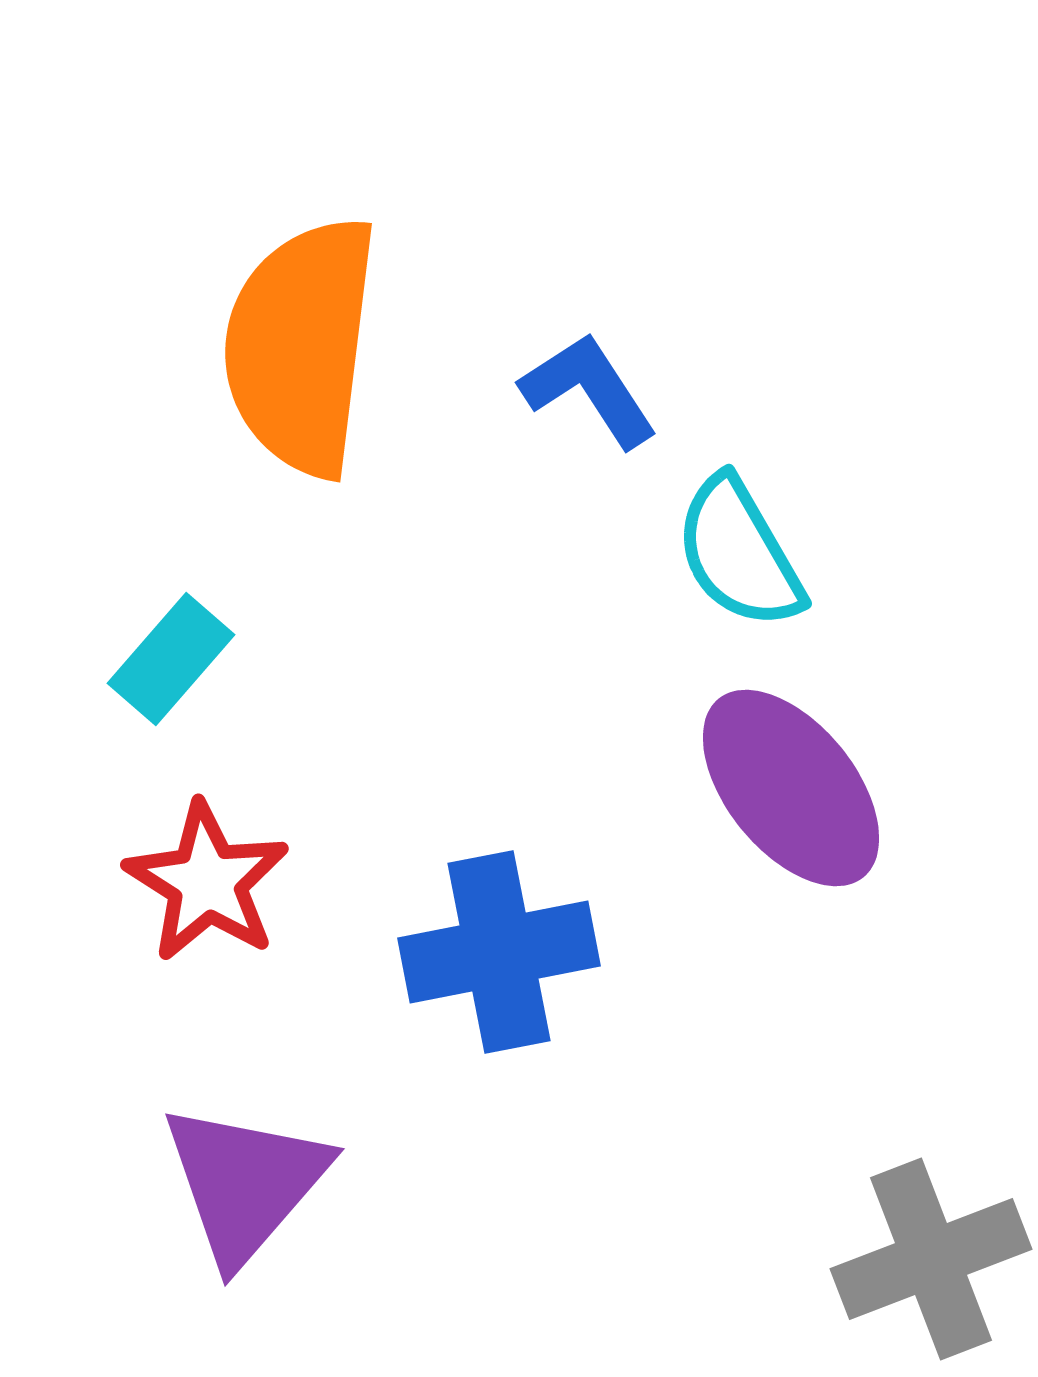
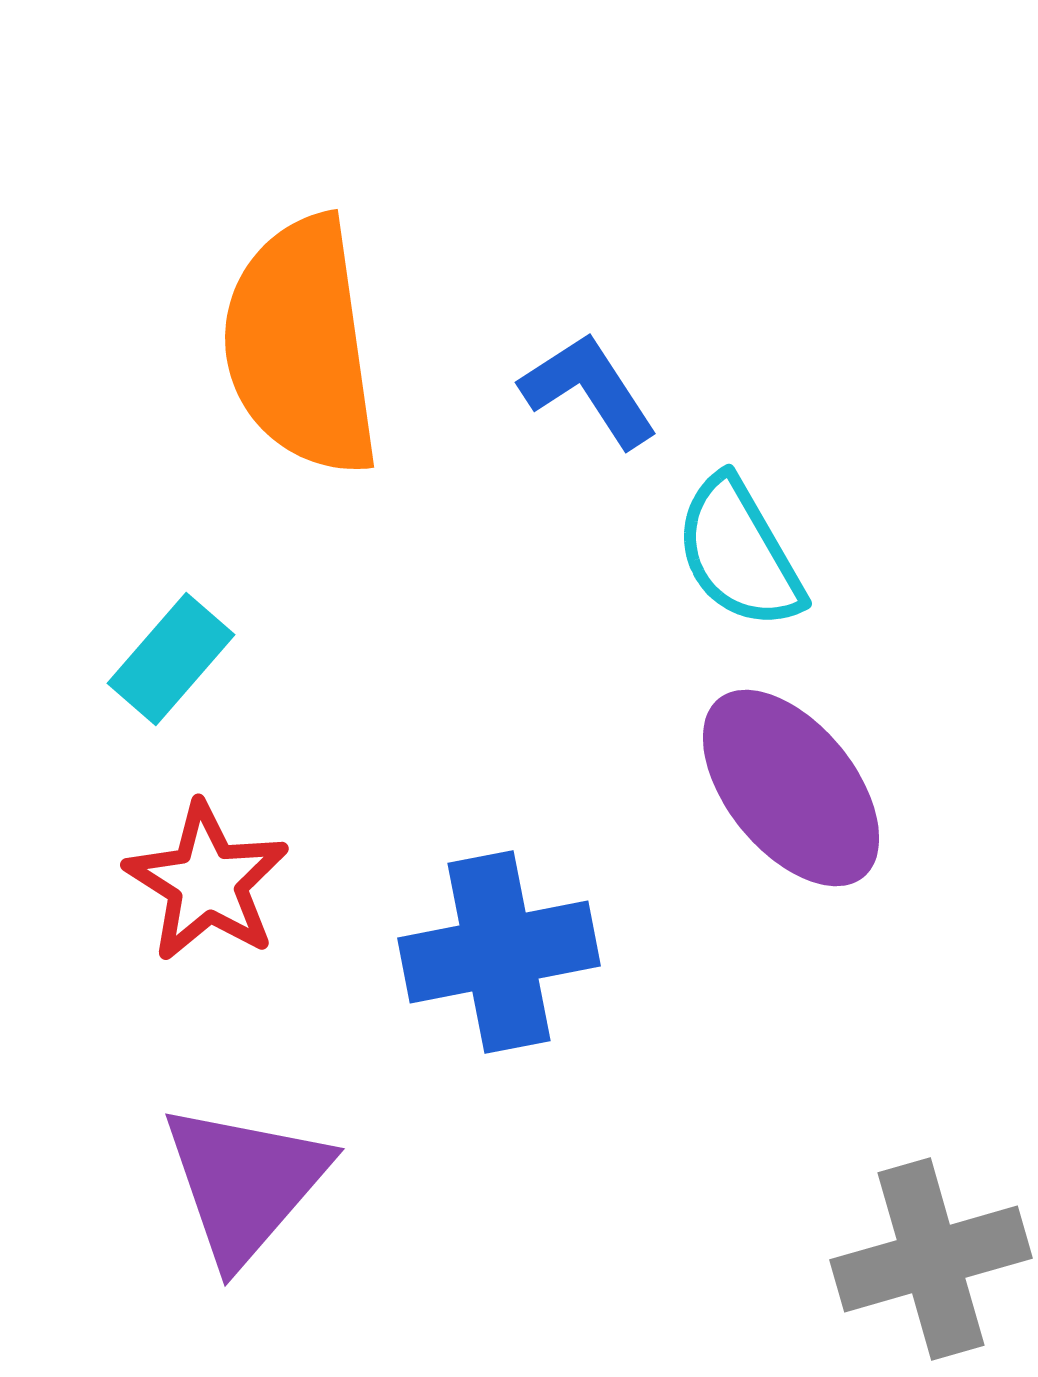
orange semicircle: rotated 15 degrees counterclockwise
gray cross: rotated 5 degrees clockwise
